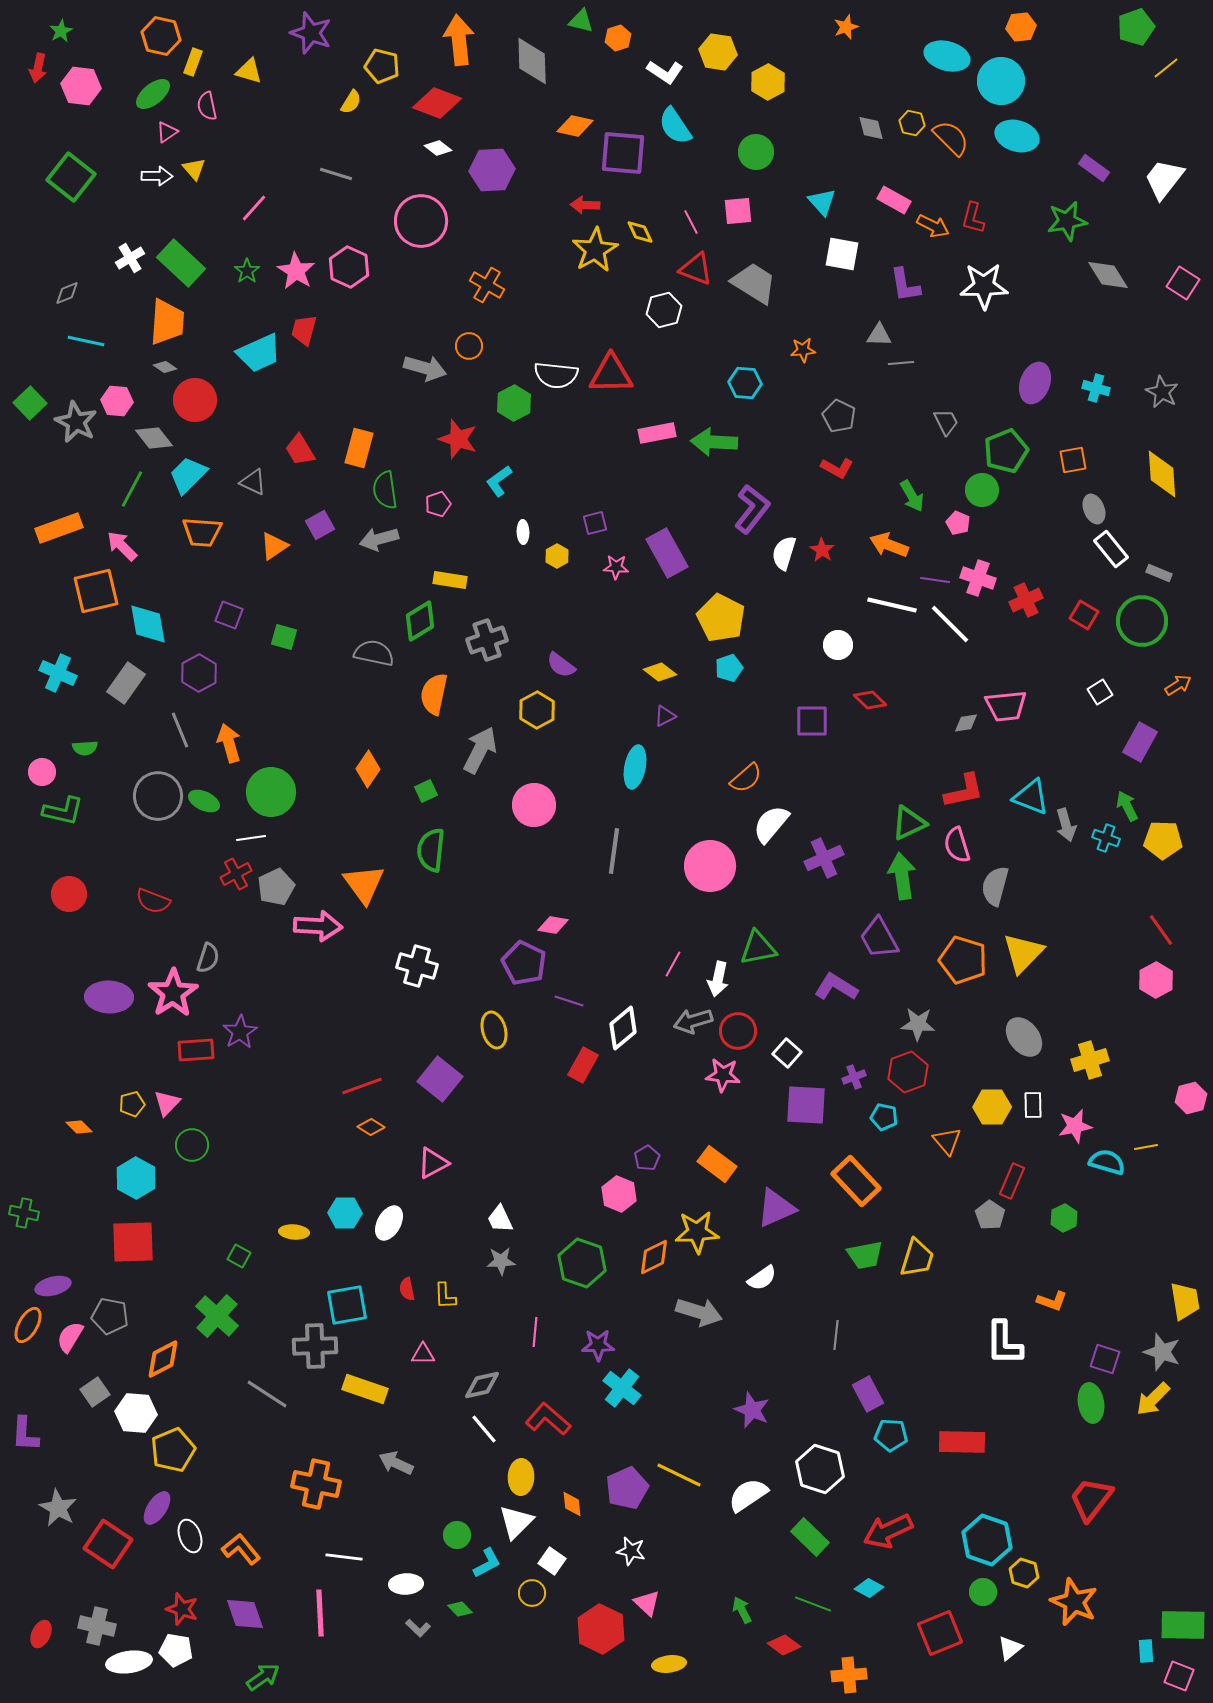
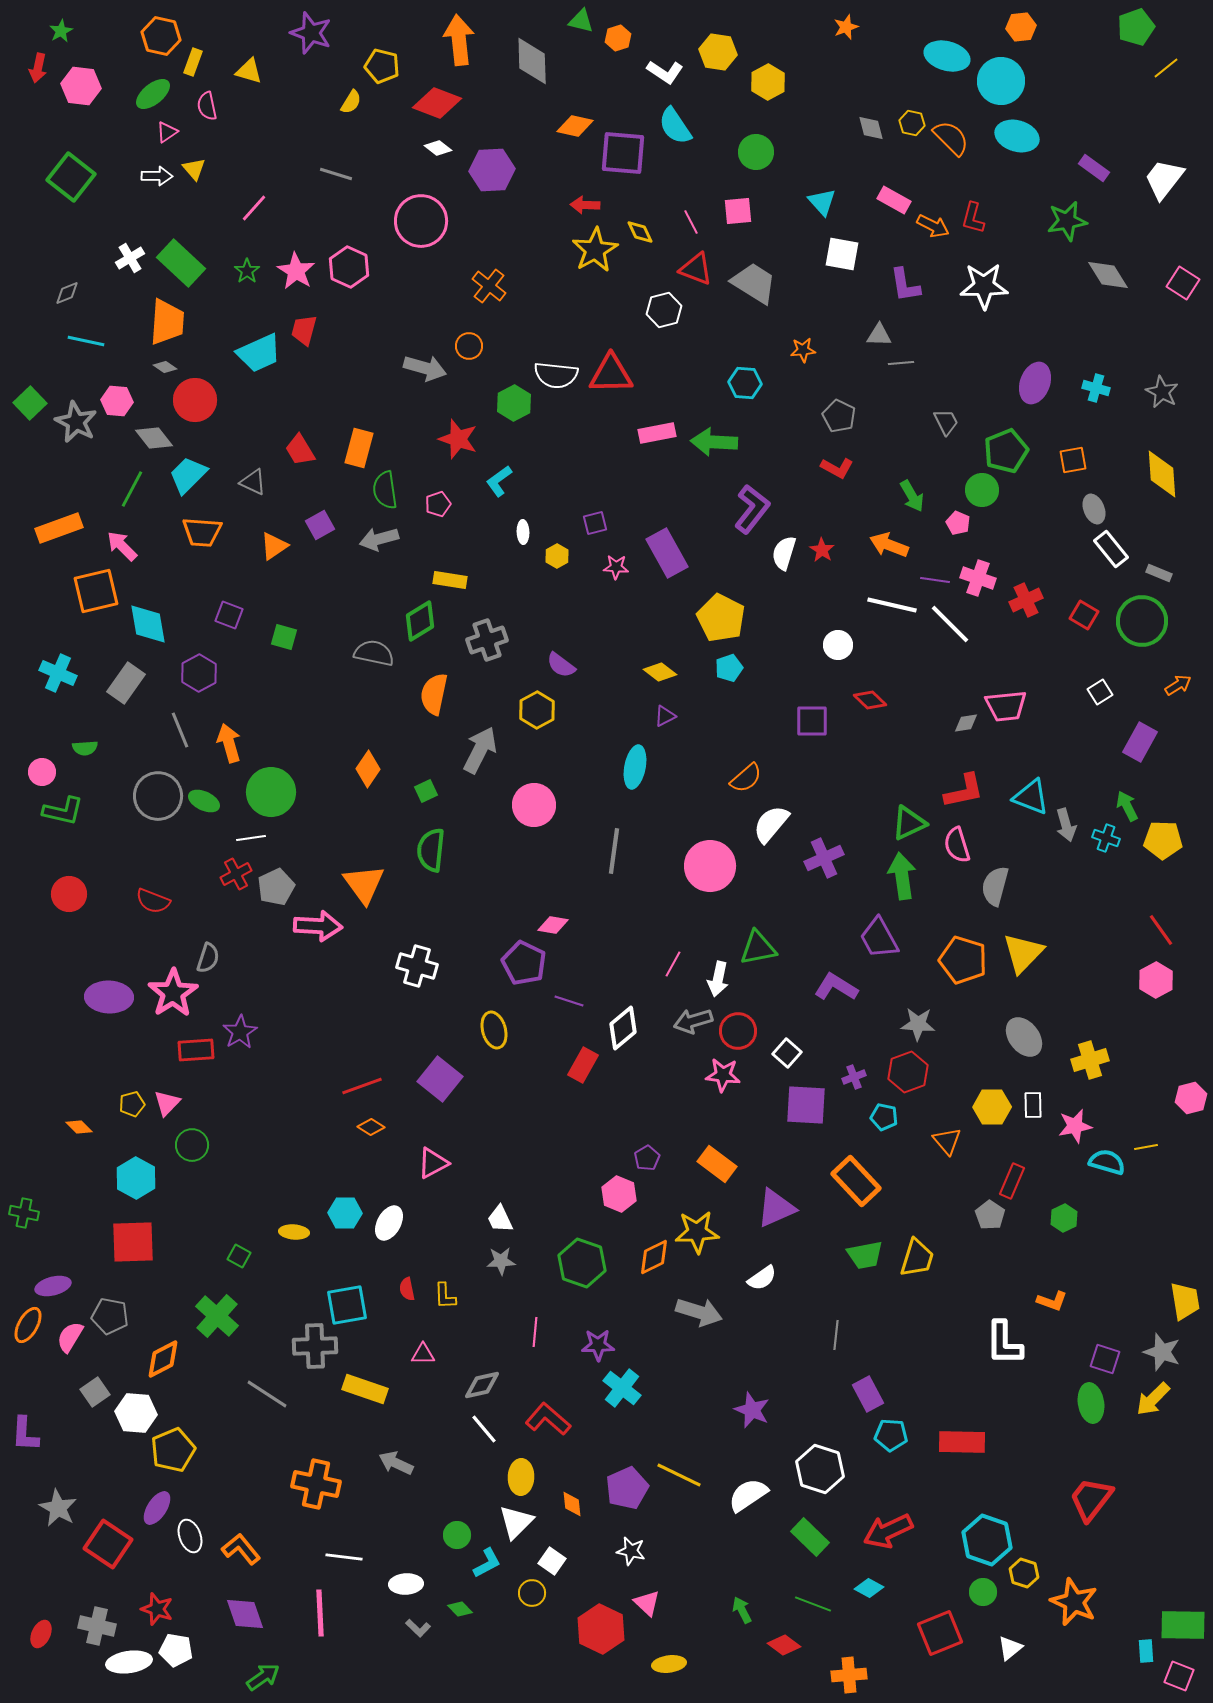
orange cross at (487, 285): moved 2 px right, 1 px down; rotated 8 degrees clockwise
red star at (182, 1609): moved 25 px left
